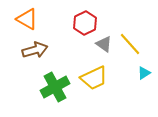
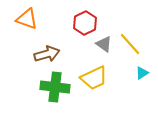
orange triangle: rotated 10 degrees counterclockwise
brown arrow: moved 12 px right, 4 px down
cyan triangle: moved 2 px left
green cross: rotated 36 degrees clockwise
